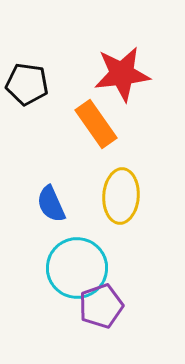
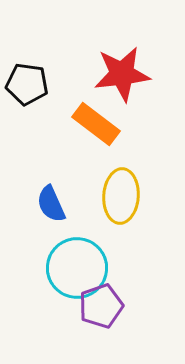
orange rectangle: rotated 18 degrees counterclockwise
